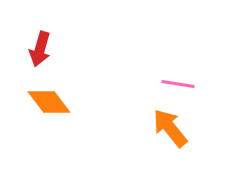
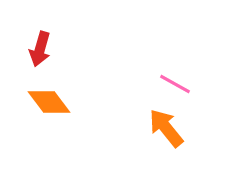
pink line: moved 3 px left; rotated 20 degrees clockwise
orange arrow: moved 4 px left
